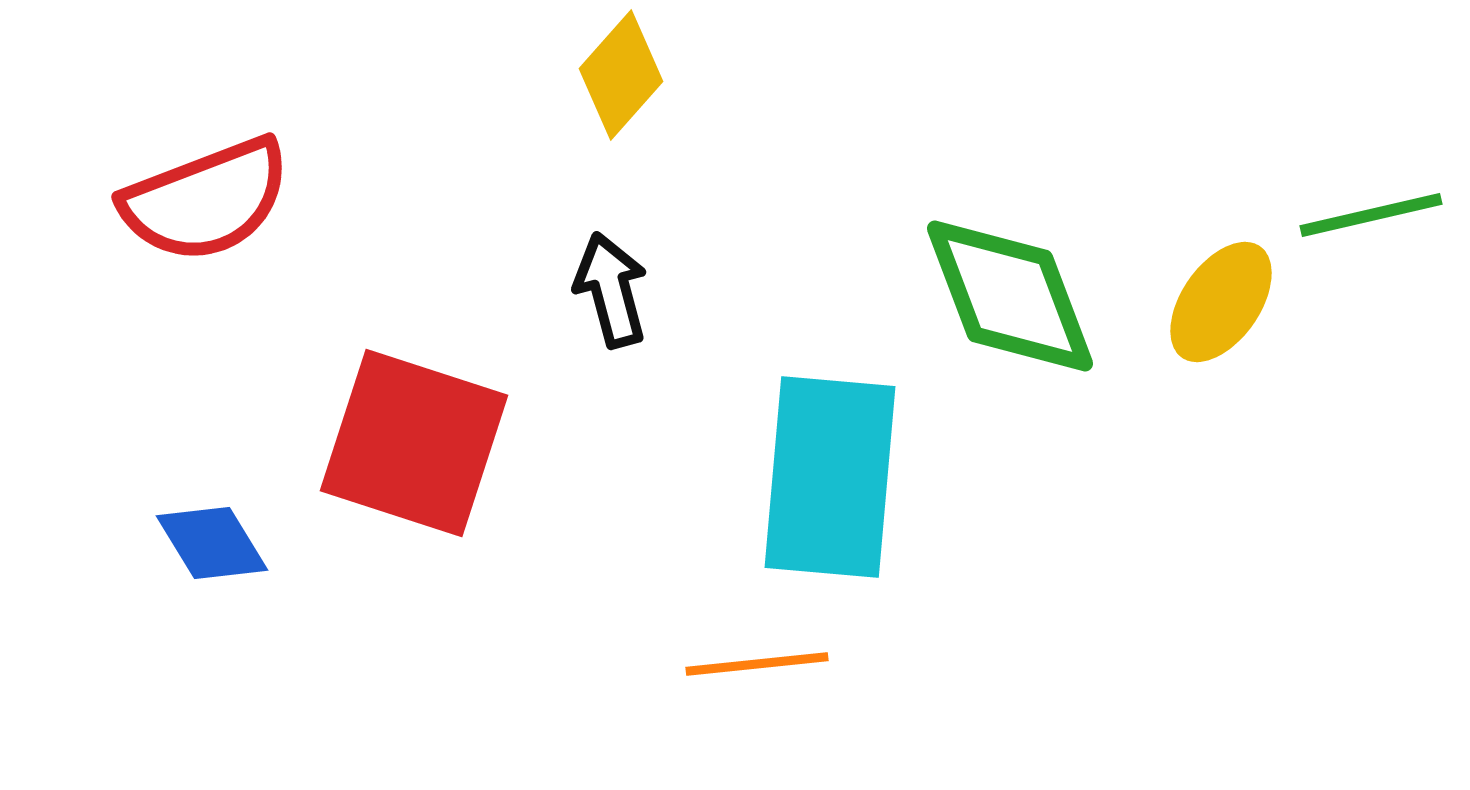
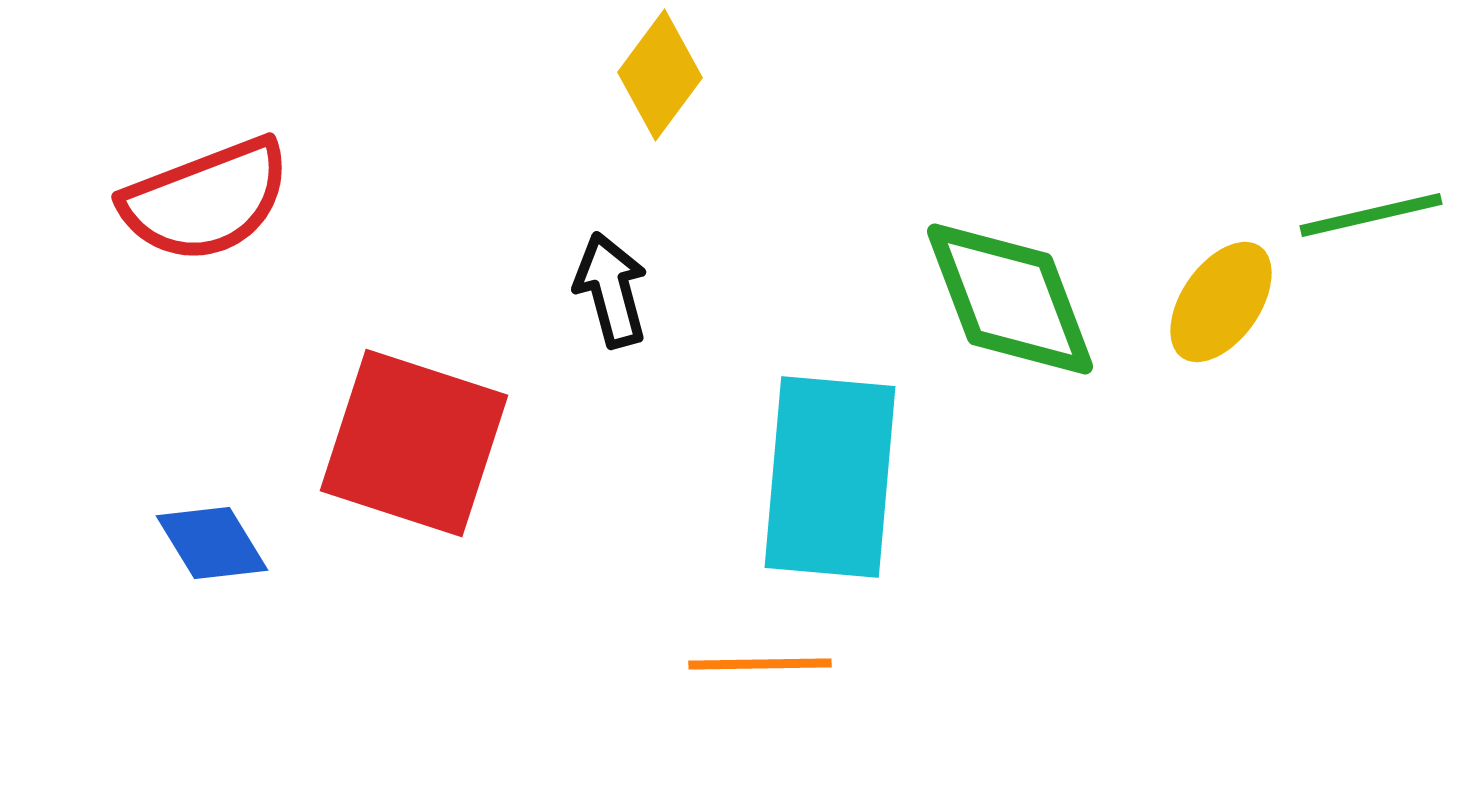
yellow diamond: moved 39 px right; rotated 5 degrees counterclockwise
green diamond: moved 3 px down
orange line: moved 3 px right; rotated 5 degrees clockwise
